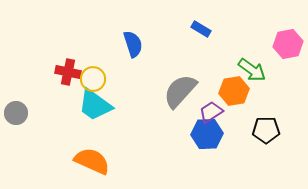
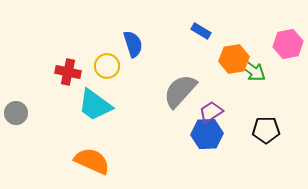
blue rectangle: moved 2 px down
yellow circle: moved 14 px right, 13 px up
orange hexagon: moved 32 px up
